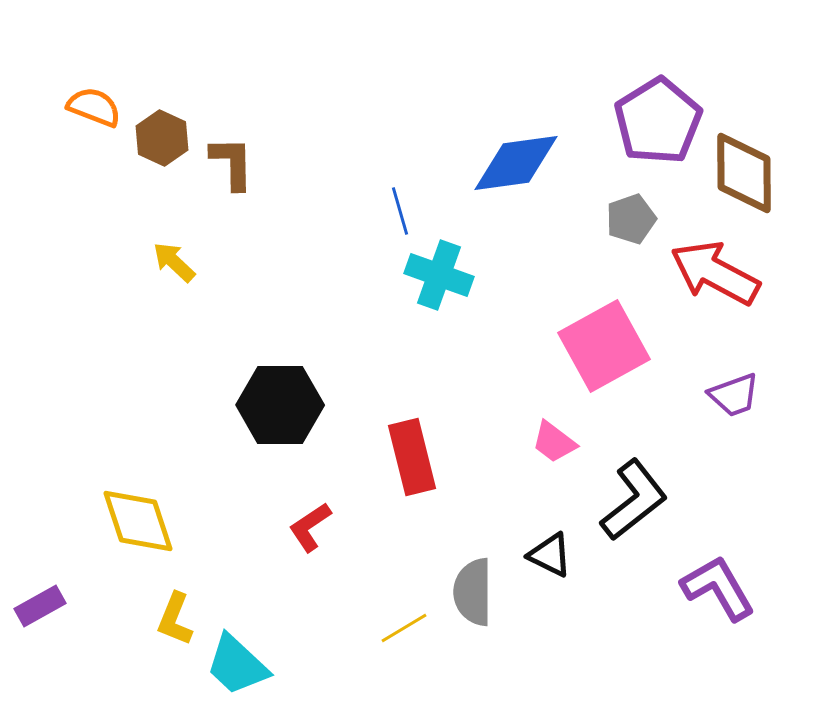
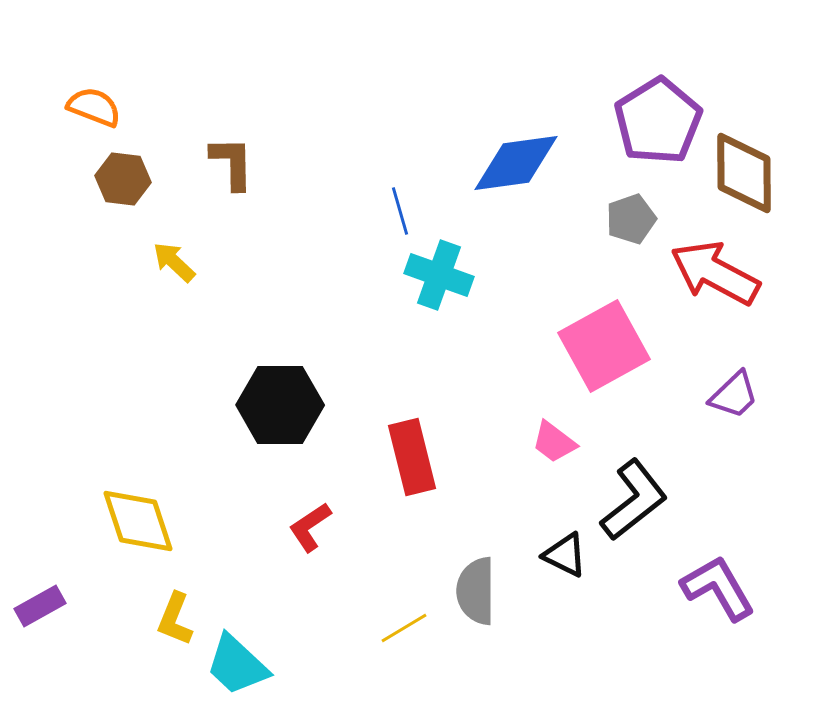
brown hexagon: moved 39 px left, 41 px down; rotated 18 degrees counterclockwise
purple trapezoid: rotated 24 degrees counterclockwise
black triangle: moved 15 px right
gray semicircle: moved 3 px right, 1 px up
